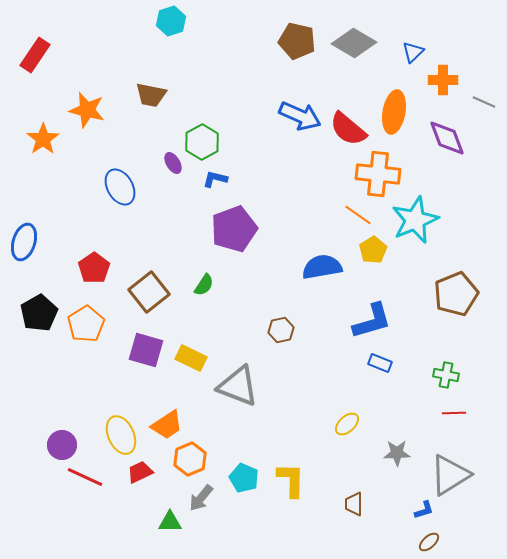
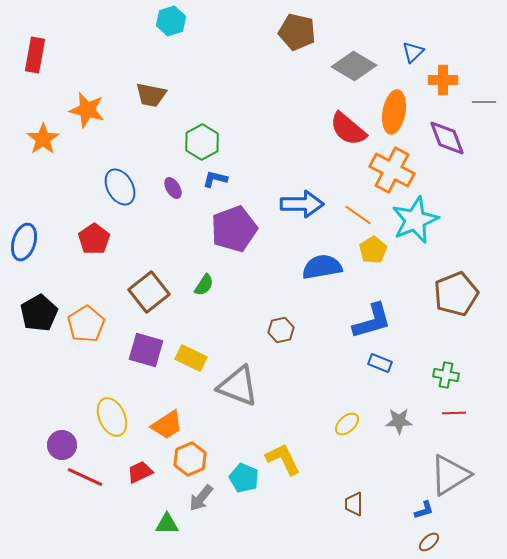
brown pentagon at (297, 41): moved 9 px up
gray diamond at (354, 43): moved 23 px down
red rectangle at (35, 55): rotated 24 degrees counterclockwise
gray line at (484, 102): rotated 25 degrees counterclockwise
blue arrow at (300, 116): moved 2 px right, 88 px down; rotated 24 degrees counterclockwise
purple ellipse at (173, 163): moved 25 px down
orange cross at (378, 174): moved 14 px right, 4 px up; rotated 21 degrees clockwise
red pentagon at (94, 268): moved 29 px up
yellow ellipse at (121, 435): moved 9 px left, 18 px up
gray star at (397, 453): moved 2 px right, 32 px up
yellow L-shape at (291, 480): moved 8 px left, 21 px up; rotated 27 degrees counterclockwise
green triangle at (170, 522): moved 3 px left, 2 px down
